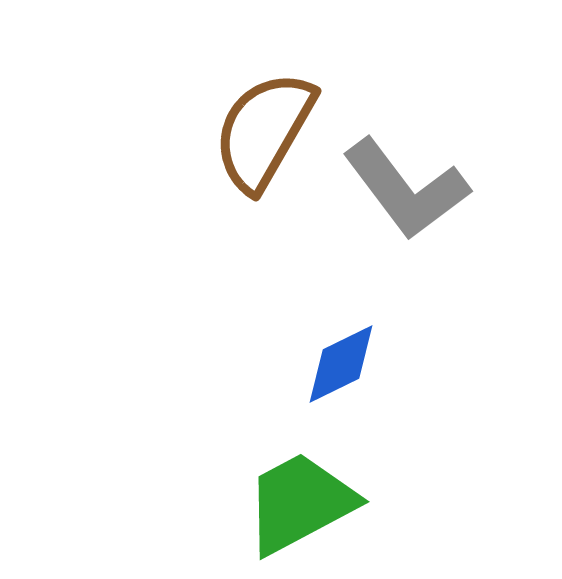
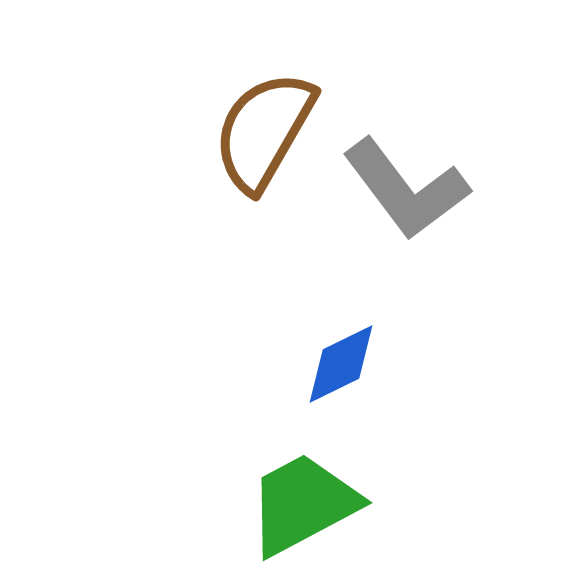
green trapezoid: moved 3 px right, 1 px down
